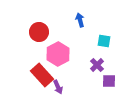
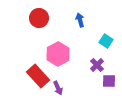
red circle: moved 14 px up
cyan square: moved 2 px right; rotated 24 degrees clockwise
red rectangle: moved 4 px left, 1 px down
purple arrow: moved 1 px down
